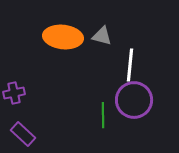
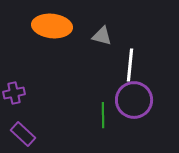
orange ellipse: moved 11 px left, 11 px up
